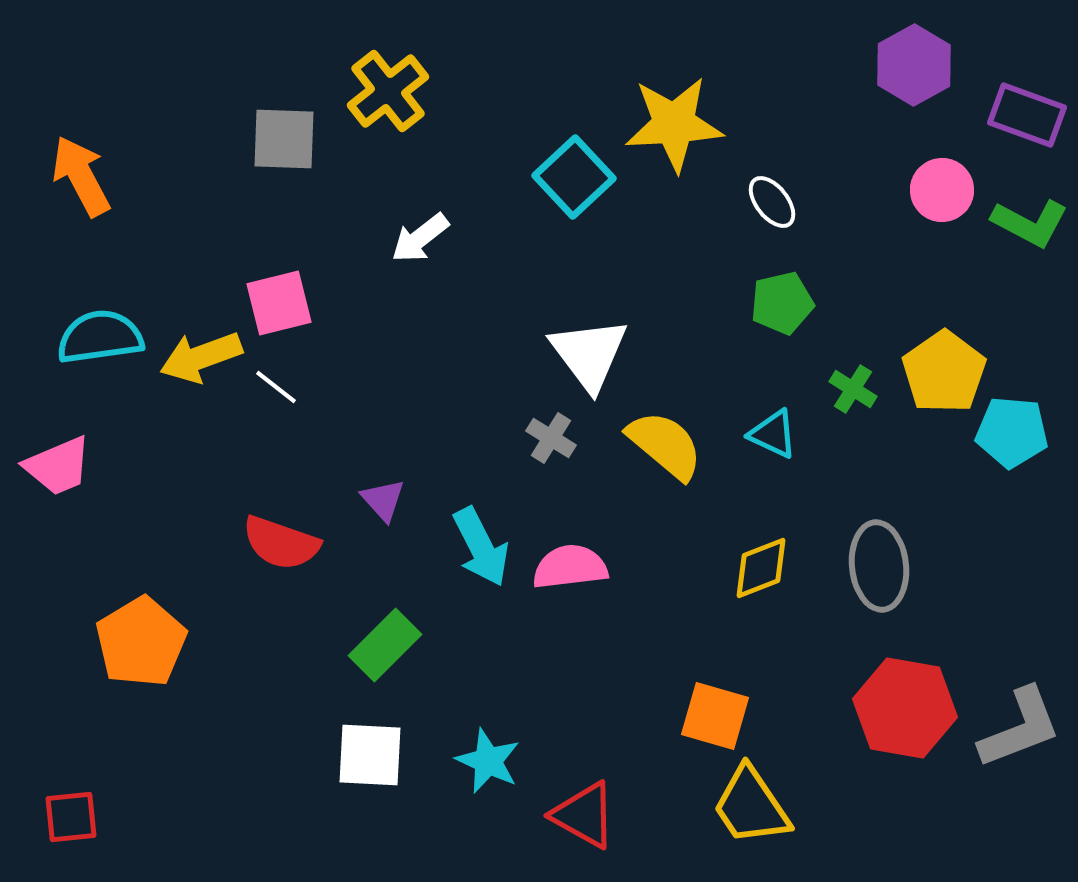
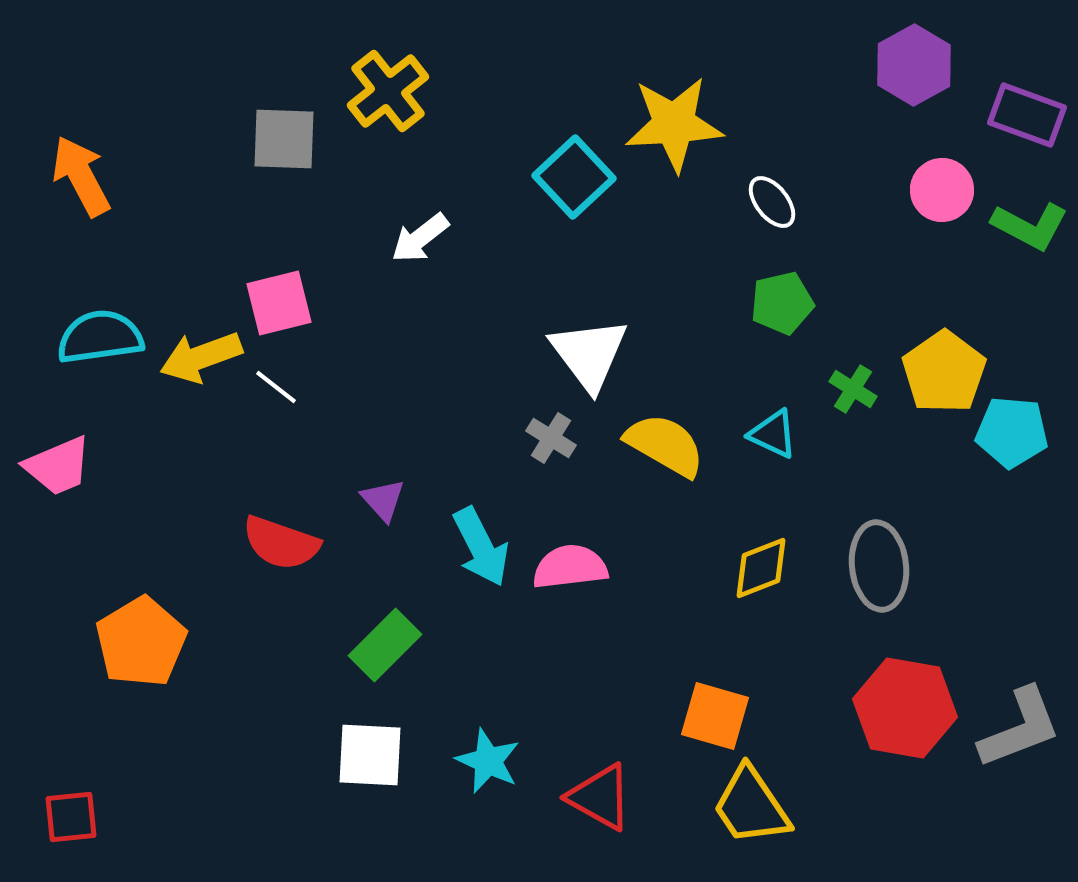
green L-shape: moved 3 px down
yellow semicircle: rotated 10 degrees counterclockwise
red triangle: moved 16 px right, 18 px up
